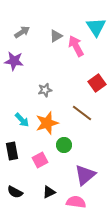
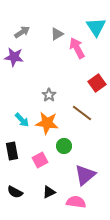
gray triangle: moved 1 px right, 2 px up
pink arrow: moved 1 px right, 2 px down
purple star: moved 4 px up
gray star: moved 4 px right, 5 px down; rotated 24 degrees counterclockwise
orange star: rotated 25 degrees clockwise
green circle: moved 1 px down
